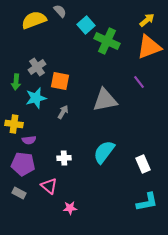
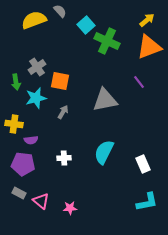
green arrow: rotated 14 degrees counterclockwise
purple semicircle: moved 2 px right
cyan semicircle: rotated 10 degrees counterclockwise
pink triangle: moved 8 px left, 15 px down
